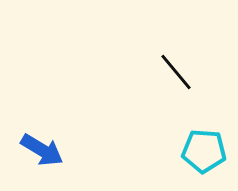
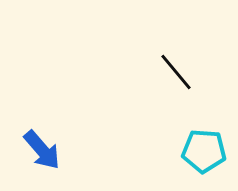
blue arrow: rotated 18 degrees clockwise
